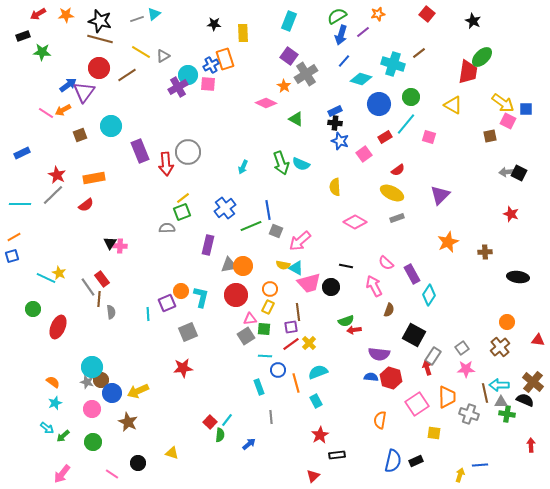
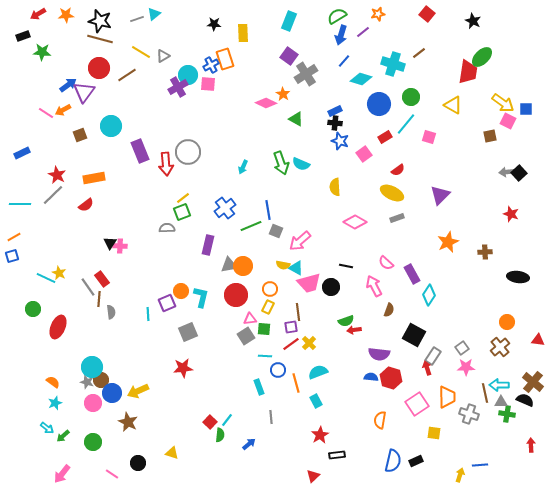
orange star at (284, 86): moved 1 px left, 8 px down
black square at (519, 173): rotated 21 degrees clockwise
pink star at (466, 369): moved 2 px up
pink circle at (92, 409): moved 1 px right, 6 px up
